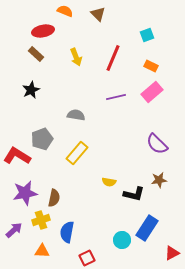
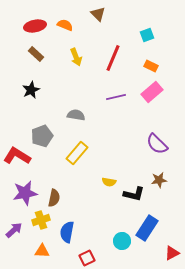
orange semicircle: moved 14 px down
red ellipse: moved 8 px left, 5 px up
gray pentagon: moved 3 px up
cyan circle: moved 1 px down
